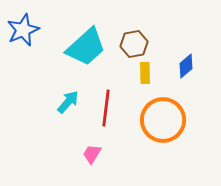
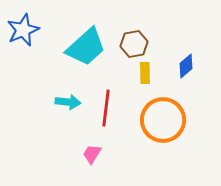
cyan arrow: rotated 55 degrees clockwise
